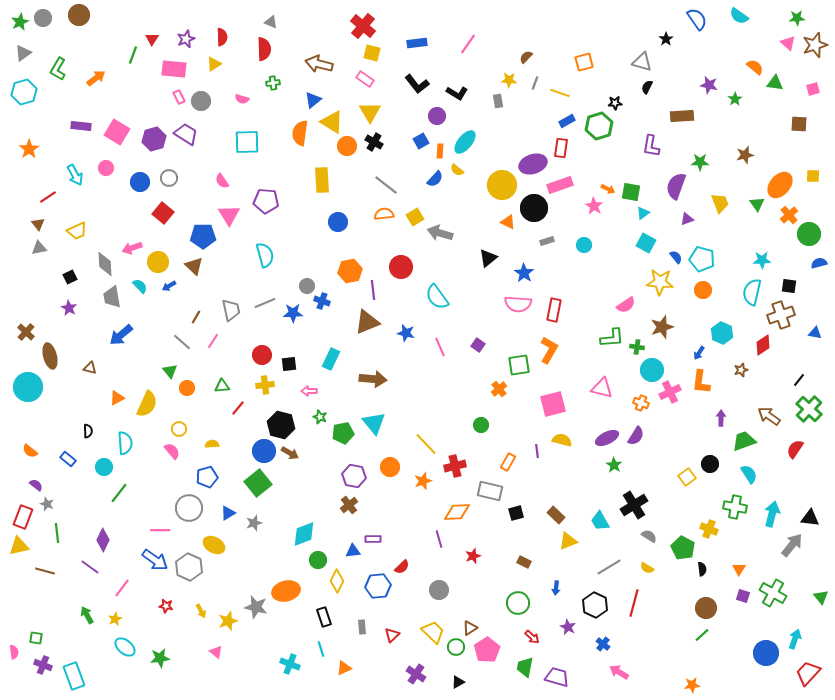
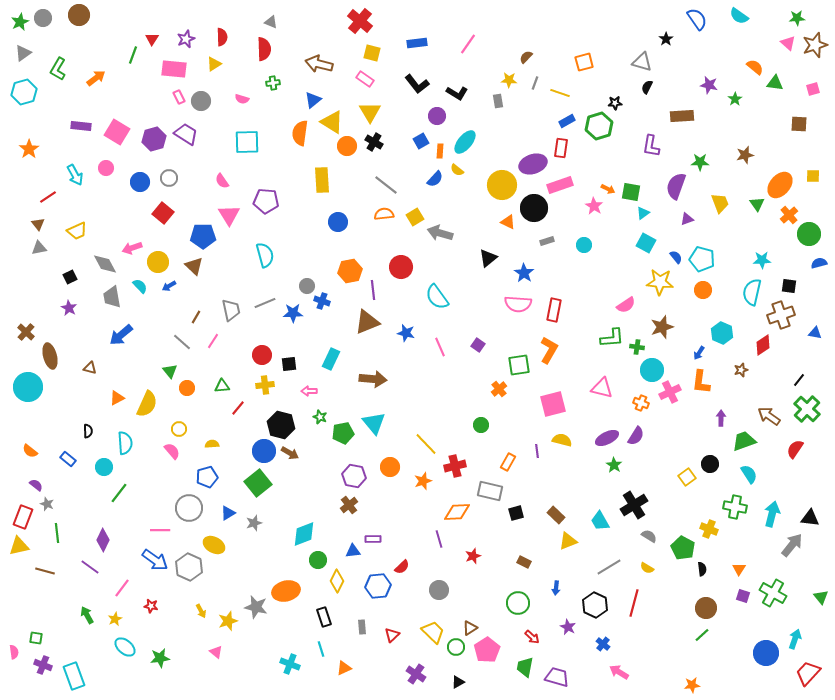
red cross at (363, 26): moved 3 px left, 5 px up
gray diamond at (105, 264): rotated 25 degrees counterclockwise
green cross at (809, 409): moved 2 px left
red star at (166, 606): moved 15 px left
